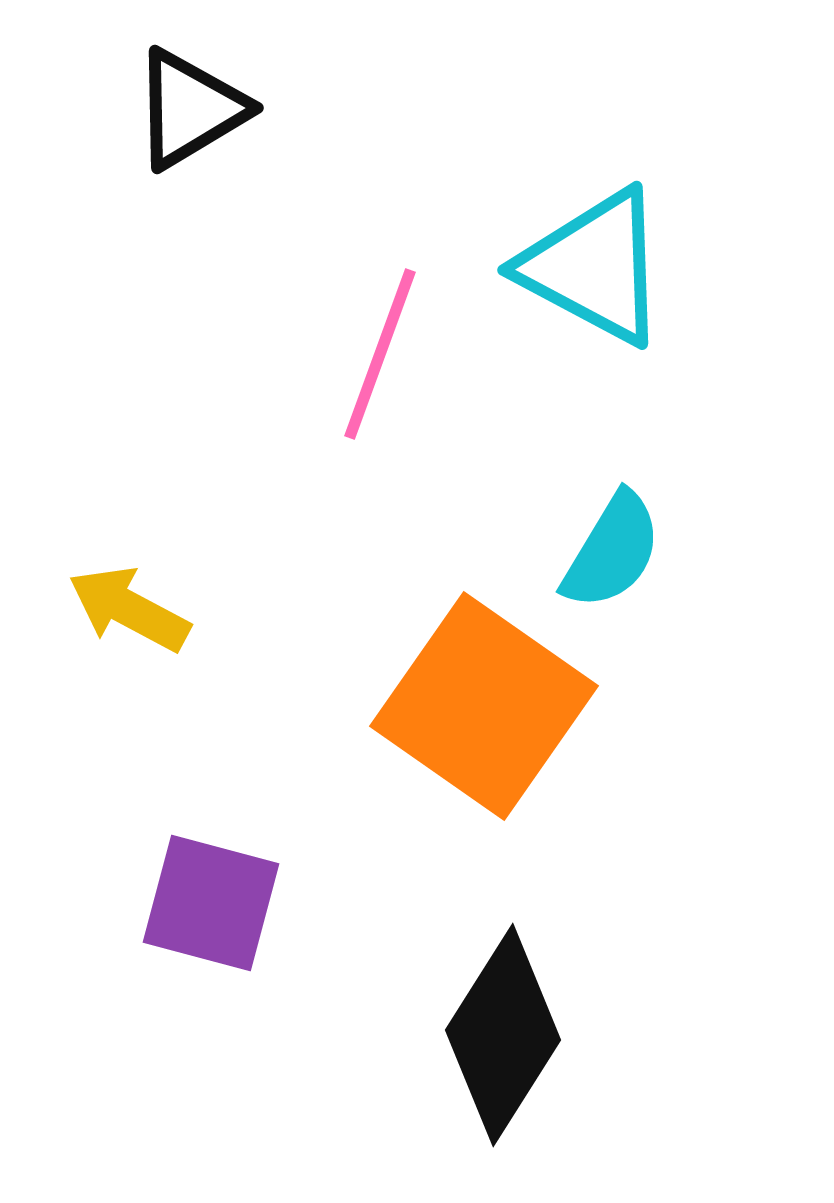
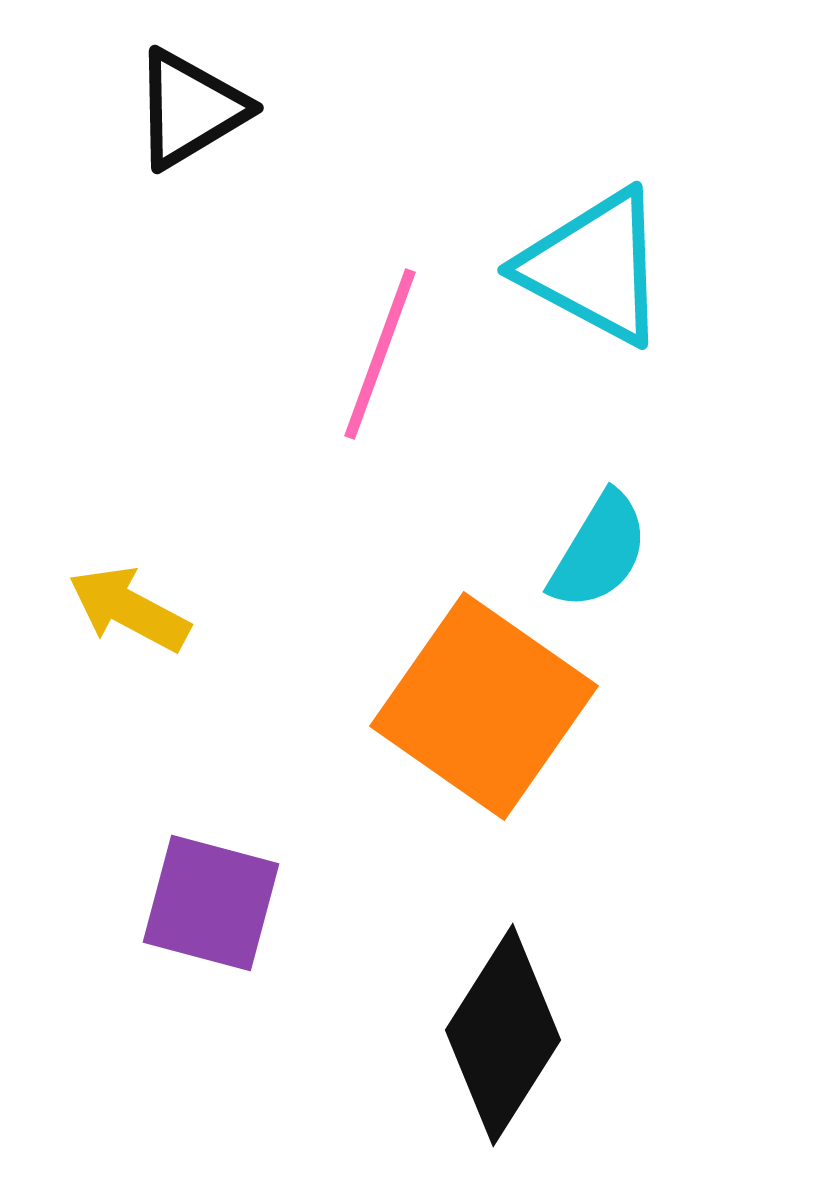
cyan semicircle: moved 13 px left
